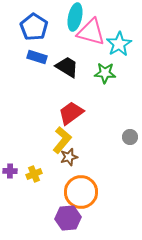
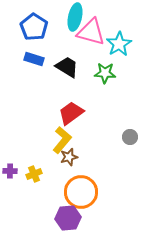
blue rectangle: moved 3 px left, 2 px down
